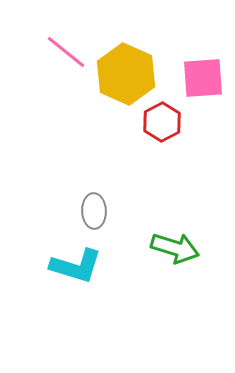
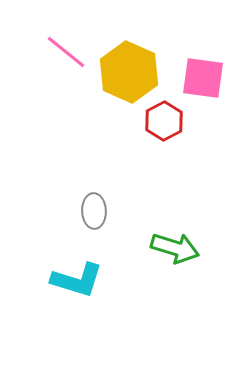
yellow hexagon: moved 3 px right, 2 px up
pink square: rotated 12 degrees clockwise
red hexagon: moved 2 px right, 1 px up
cyan L-shape: moved 1 px right, 14 px down
